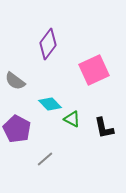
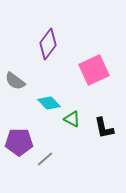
cyan diamond: moved 1 px left, 1 px up
purple pentagon: moved 2 px right, 13 px down; rotated 28 degrees counterclockwise
